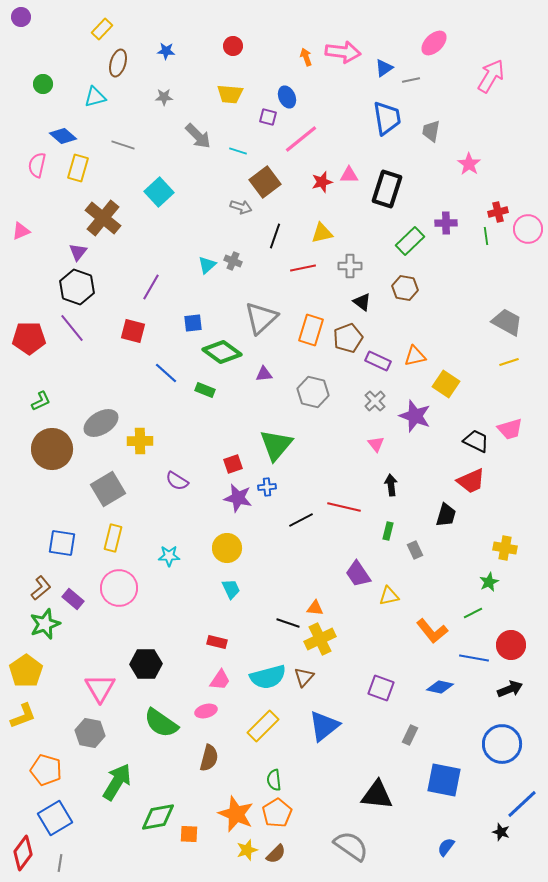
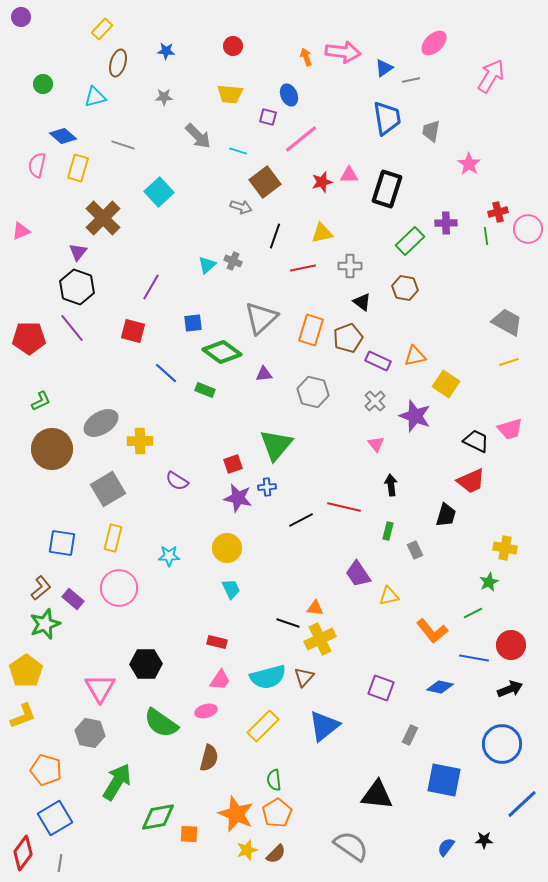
blue ellipse at (287, 97): moved 2 px right, 2 px up
brown cross at (103, 218): rotated 6 degrees clockwise
black star at (501, 832): moved 17 px left, 8 px down; rotated 18 degrees counterclockwise
